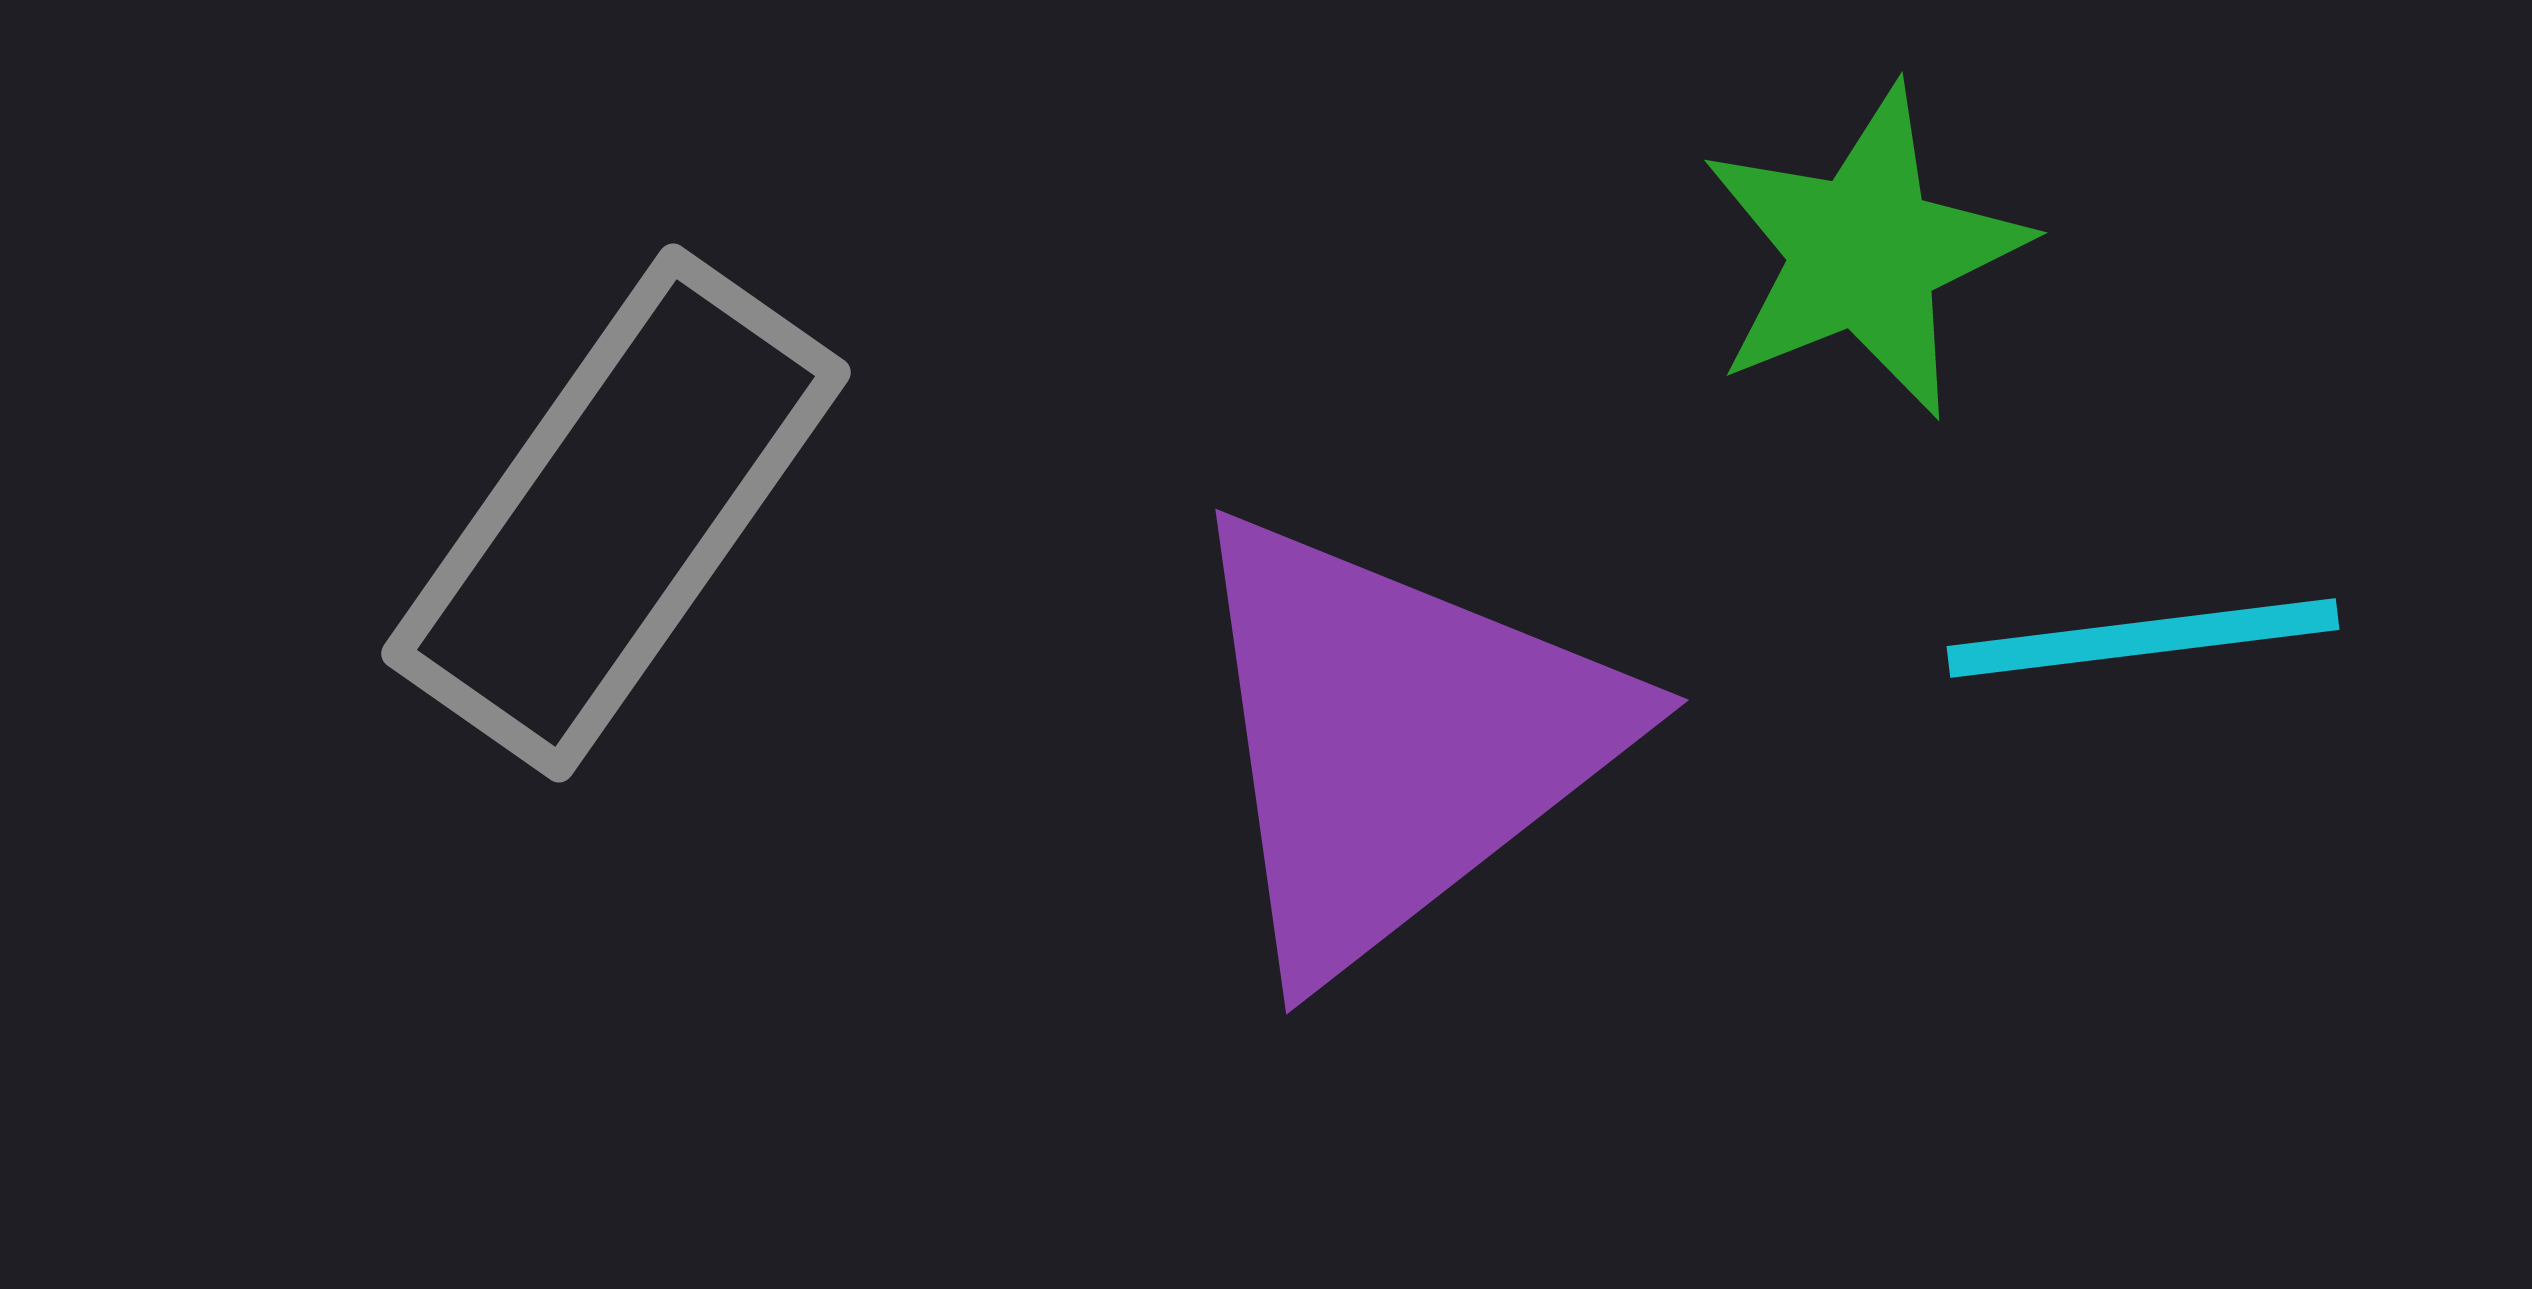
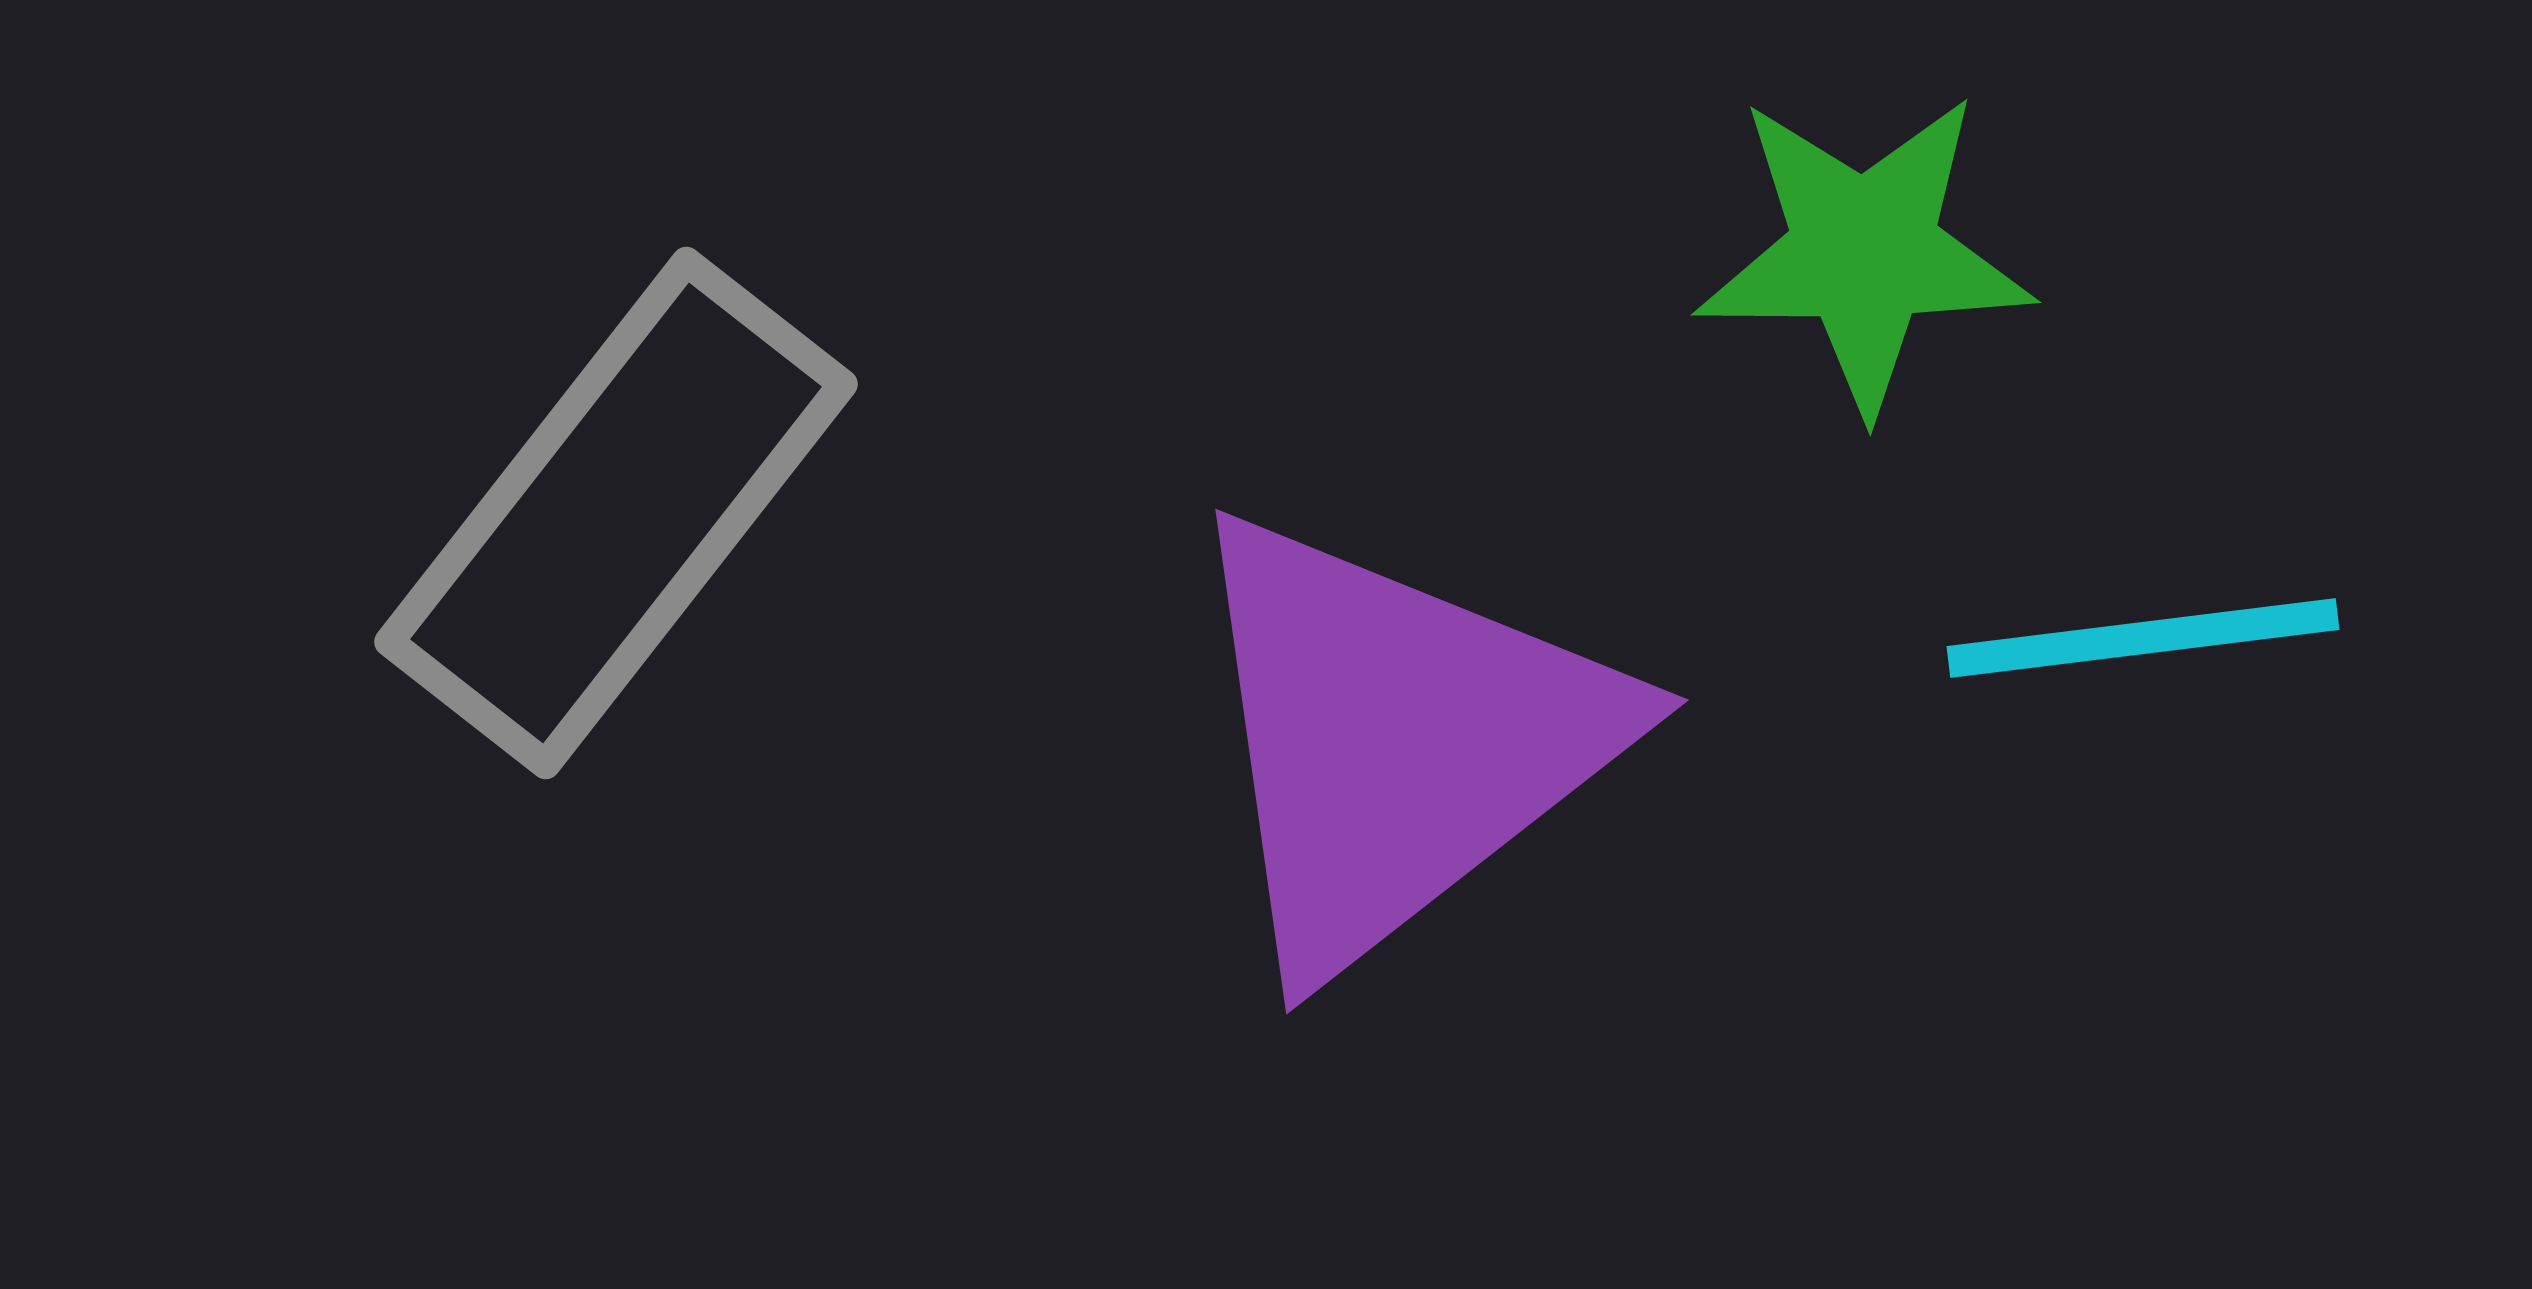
green star: rotated 22 degrees clockwise
gray rectangle: rotated 3 degrees clockwise
